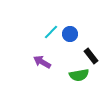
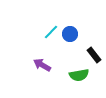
black rectangle: moved 3 px right, 1 px up
purple arrow: moved 3 px down
